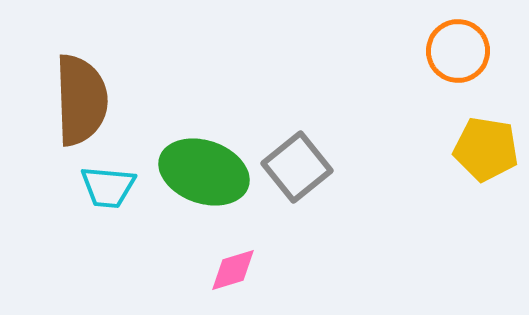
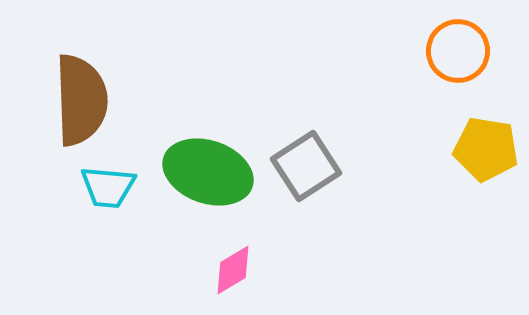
gray square: moved 9 px right, 1 px up; rotated 6 degrees clockwise
green ellipse: moved 4 px right
pink diamond: rotated 14 degrees counterclockwise
